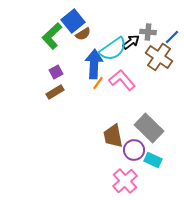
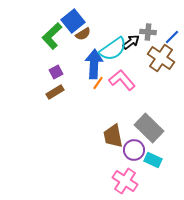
brown cross: moved 2 px right, 1 px down
pink cross: rotated 15 degrees counterclockwise
